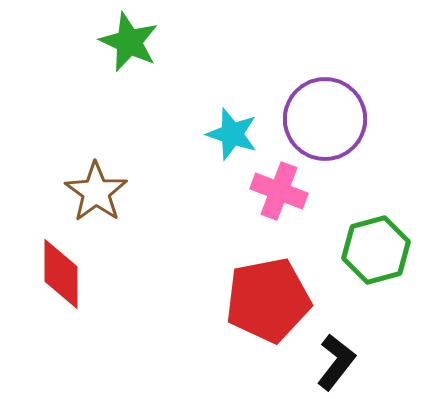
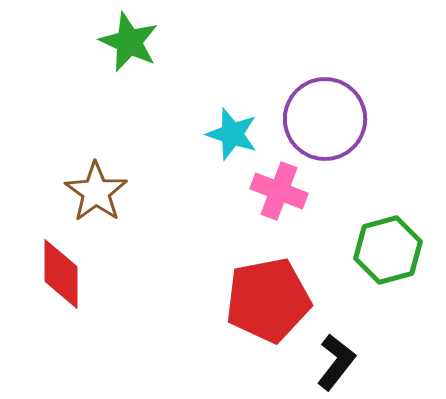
green hexagon: moved 12 px right
